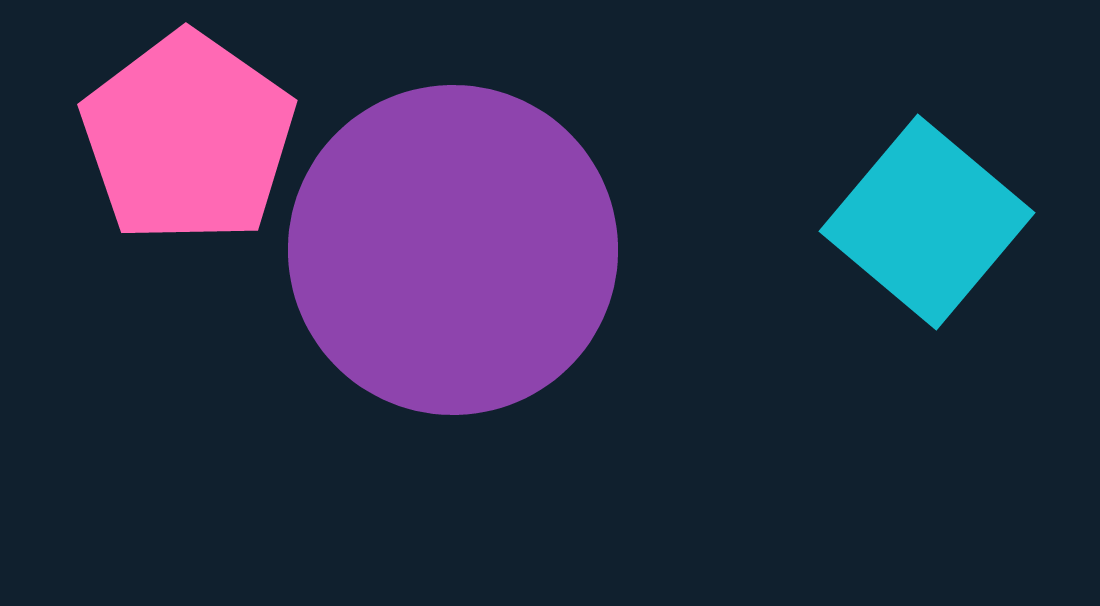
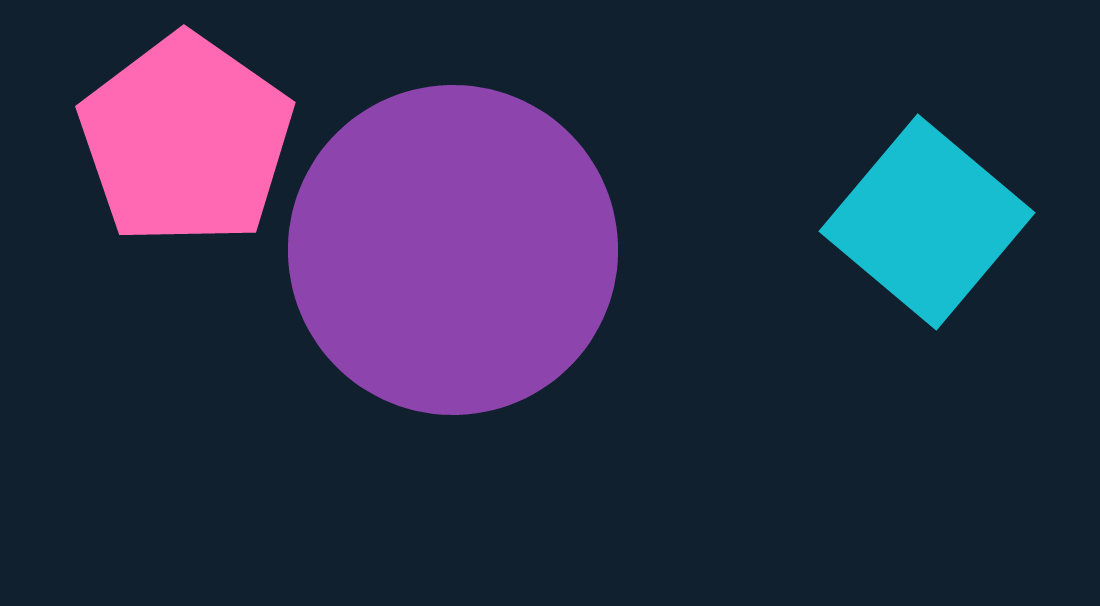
pink pentagon: moved 2 px left, 2 px down
